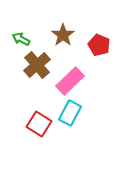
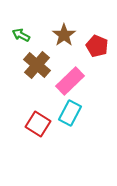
brown star: moved 1 px right
green arrow: moved 4 px up
red pentagon: moved 2 px left, 1 px down
brown cross: rotated 8 degrees counterclockwise
red square: moved 1 px left
